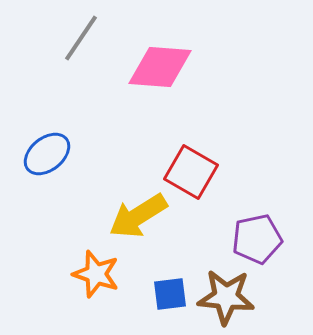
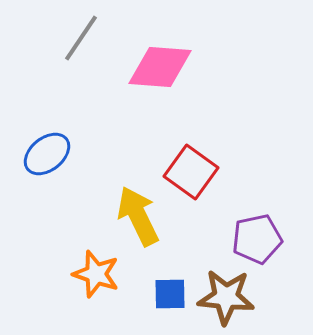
red square: rotated 6 degrees clockwise
yellow arrow: rotated 96 degrees clockwise
blue square: rotated 6 degrees clockwise
